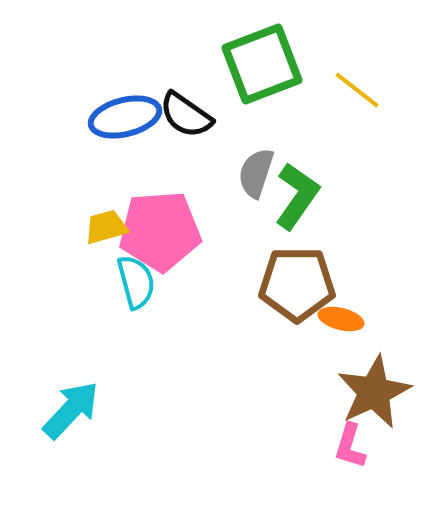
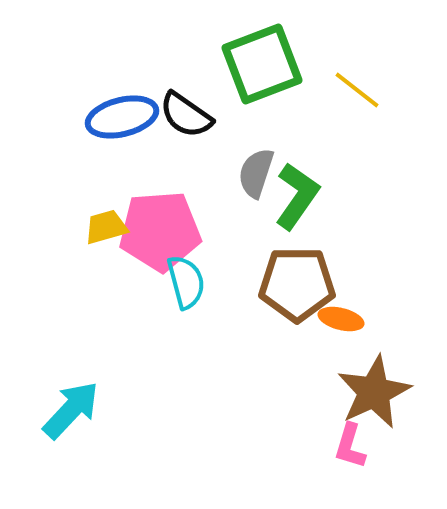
blue ellipse: moved 3 px left
cyan semicircle: moved 50 px right
